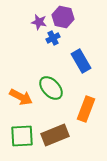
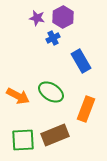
purple hexagon: rotated 20 degrees clockwise
purple star: moved 2 px left, 4 px up
green ellipse: moved 4 px down; rotated 15 degrees counterclockwise
orange arrow: moved 3 px left, 1 px up
green square: moved 1 px right, 4 px down
